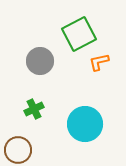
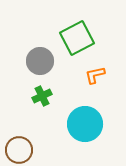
green square: moved 2 px left, 4 px down
orange L-shape: moved 4 px left, 13 px down
green cross: moved 8 px right, 13 px up
brown circle: moved 1 px right
